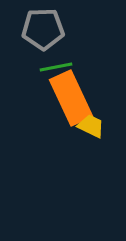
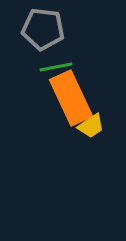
gray pentagon: rotated 9 degrees clockwise
yellow trapezoid: rotated 120 degrees clockwise
